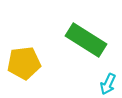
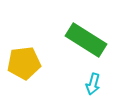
cyan arrow: moved 15 px left; rotated 10 degrees counterclockwise
